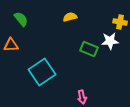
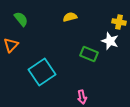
yellow cross: moved 1 px left
white star: rotated 24 degrees clockwise
orange triangle: rotated 42 degrees counterclockwise
green rectangle: moved 5 px down
